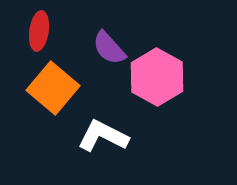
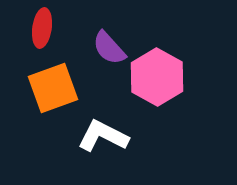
red ellipse: moved 3 px right, 3 px up
orange square: rotated 30 degrees clockwise
